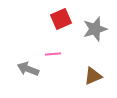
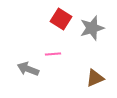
red square: rotated 35 degrees counterclockwise
gray star: moved 3 px left, 1 px up
brown triangle: moved 2 px right, 2 px down
